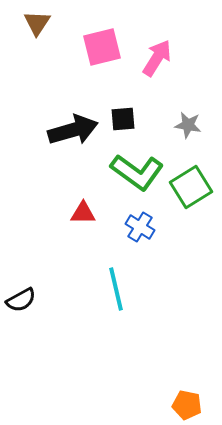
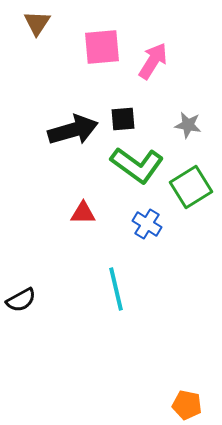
pink square: rotated 9 degrees clockwise
pink arrow: moved 4 px left, 3 px down
green L-shape: moved 7 px up
blue cross: moved 7 px right, 3 px up
